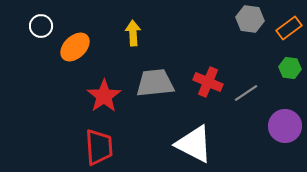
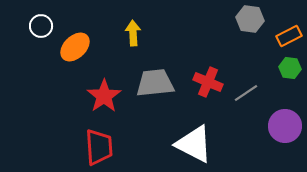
orange rectangle: moved 8 px down; rotated 10 degrees clockwise
